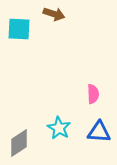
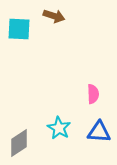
brown arrow: moved 2 px down
